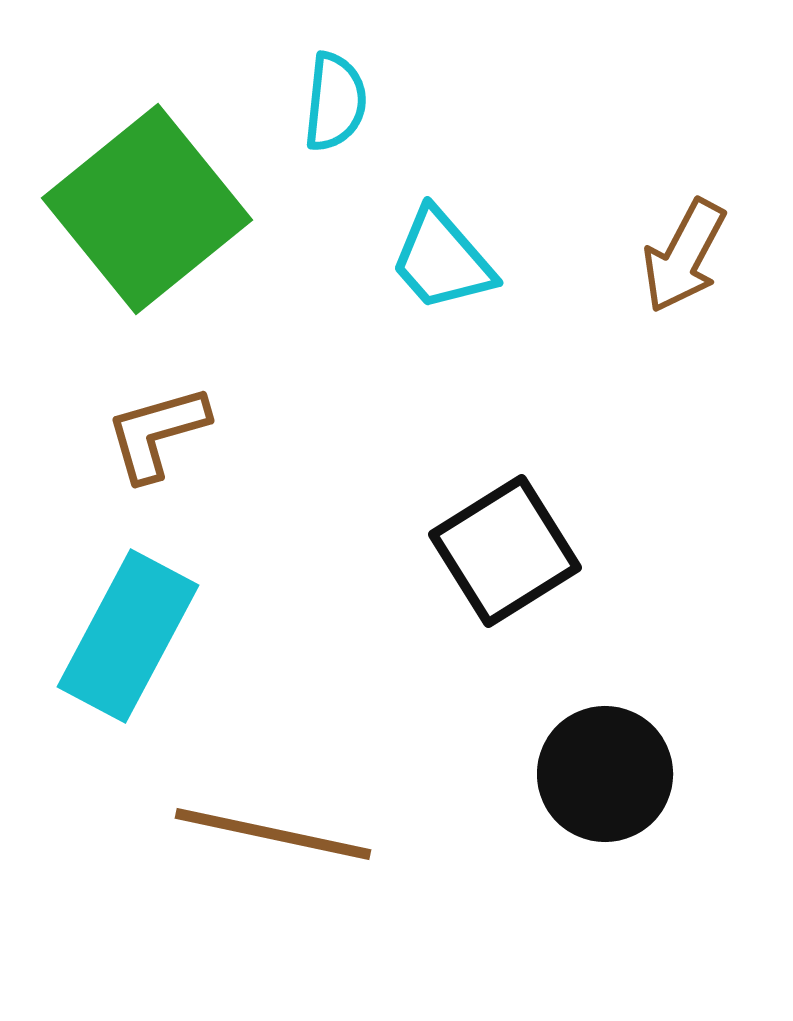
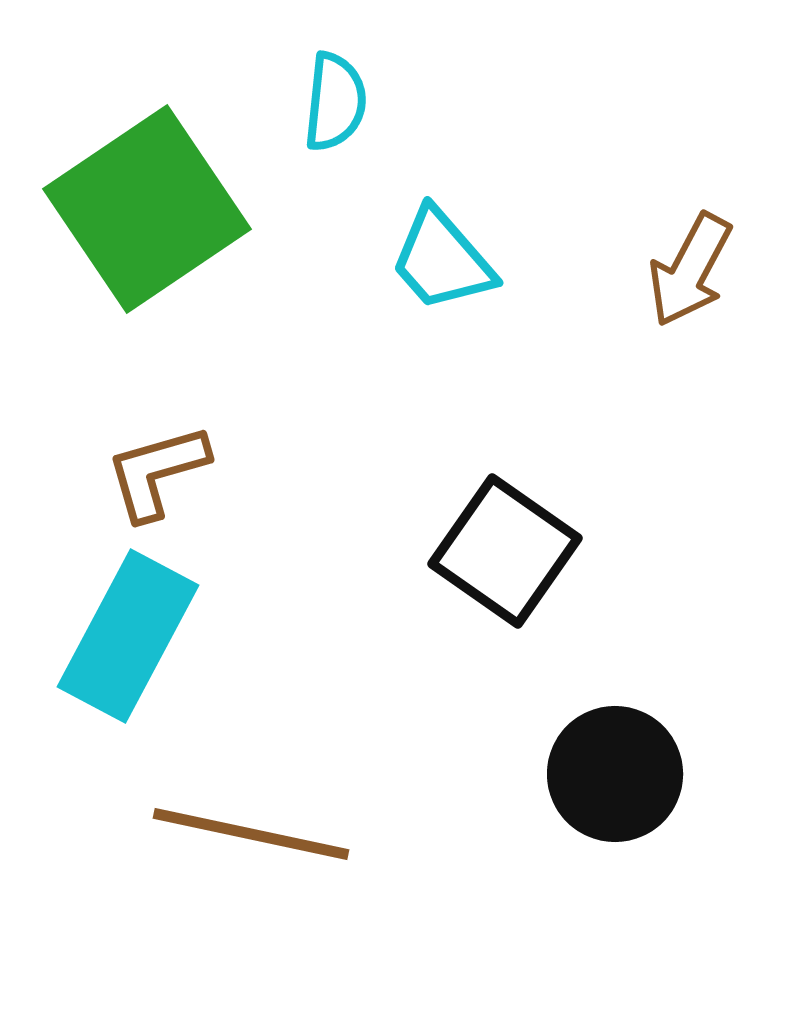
green square: rotated 5 degrees clockwise
brown arrow: moved 6 px right, 14 px down
brown L-shape: moved 39 px down
black square: rotated 23 degrees counterclockwise
black circle: moved 10 px right
brown line: moved 22 px left
